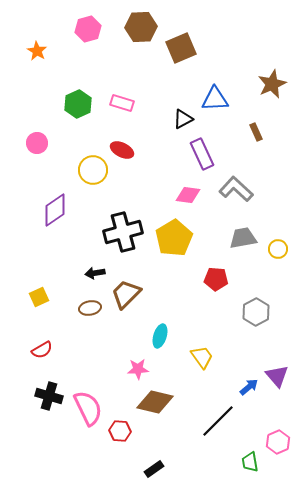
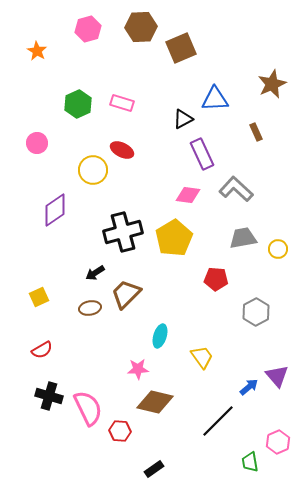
black arrow at (95, 273): rotated 24 degrees counterclockwise
